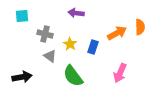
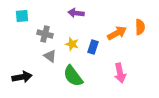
yellow star: moved 2 px right; rotated 16 degrees counterclockwise
pink arrow: rotated 36 degrees counterclockwise
